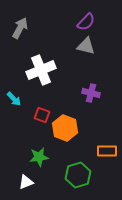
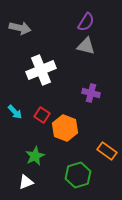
purple semicircle: rotated 12 degrees counterclockwise
gray arrow: rotated 75 degrees clockwise
cyan arrow: moved 1 px right, 13 px down
red square: rotated 14 degrees clockwise
orange rectangle: rotated 36 degrees clockwise
green star: moved 4 px left, 1 px up; rotated 18 degrees counterclockwise
